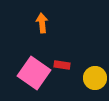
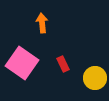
red rectangle: moved 1 px right, 1 px up; rotated 56 degrees clockwise
pink square: moved 12 px left, 10 px up
